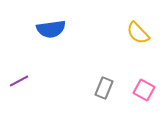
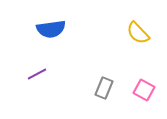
purple line: moved 18 px right, 7 px up
